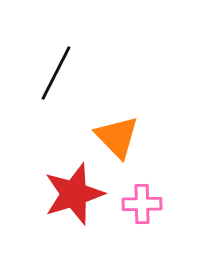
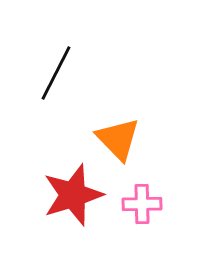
orange triangle: moved 1 px right, 2 px down
red star: moved 1 px left, 1 px down
